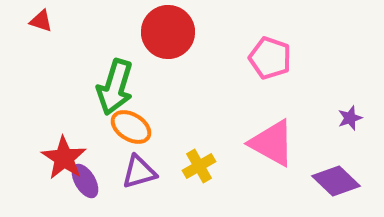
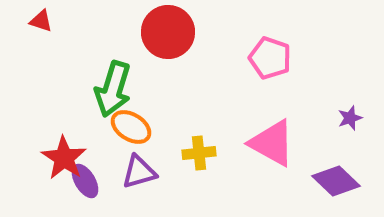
green arrow: moved 2 px left, 2 px down
yellow cross: moved 13 px up; rotated 24 degrees clockwise
